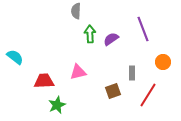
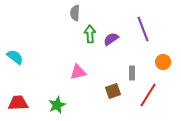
gray semicircle: moved 1 px left, 2 px down
red trapezoid: moved 26 px left, 22 px down
